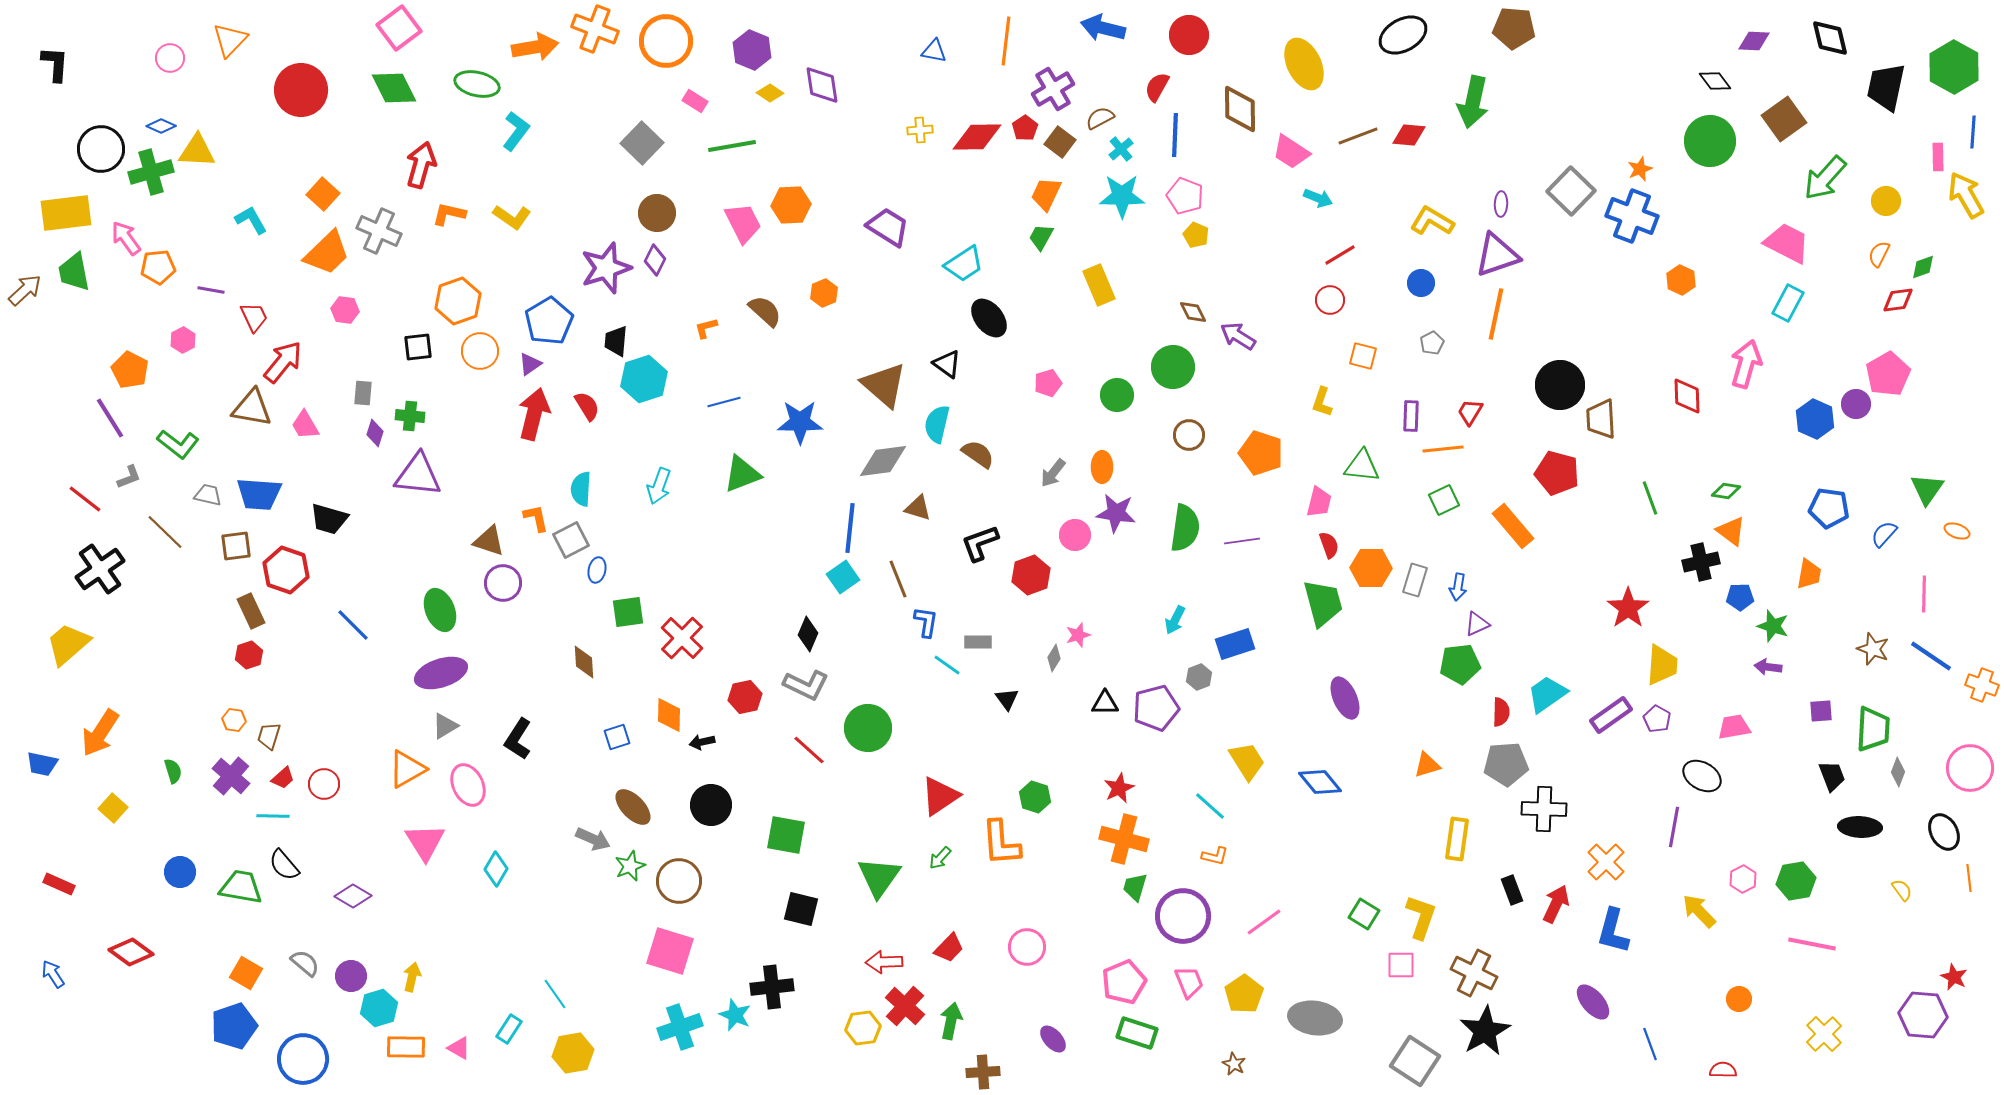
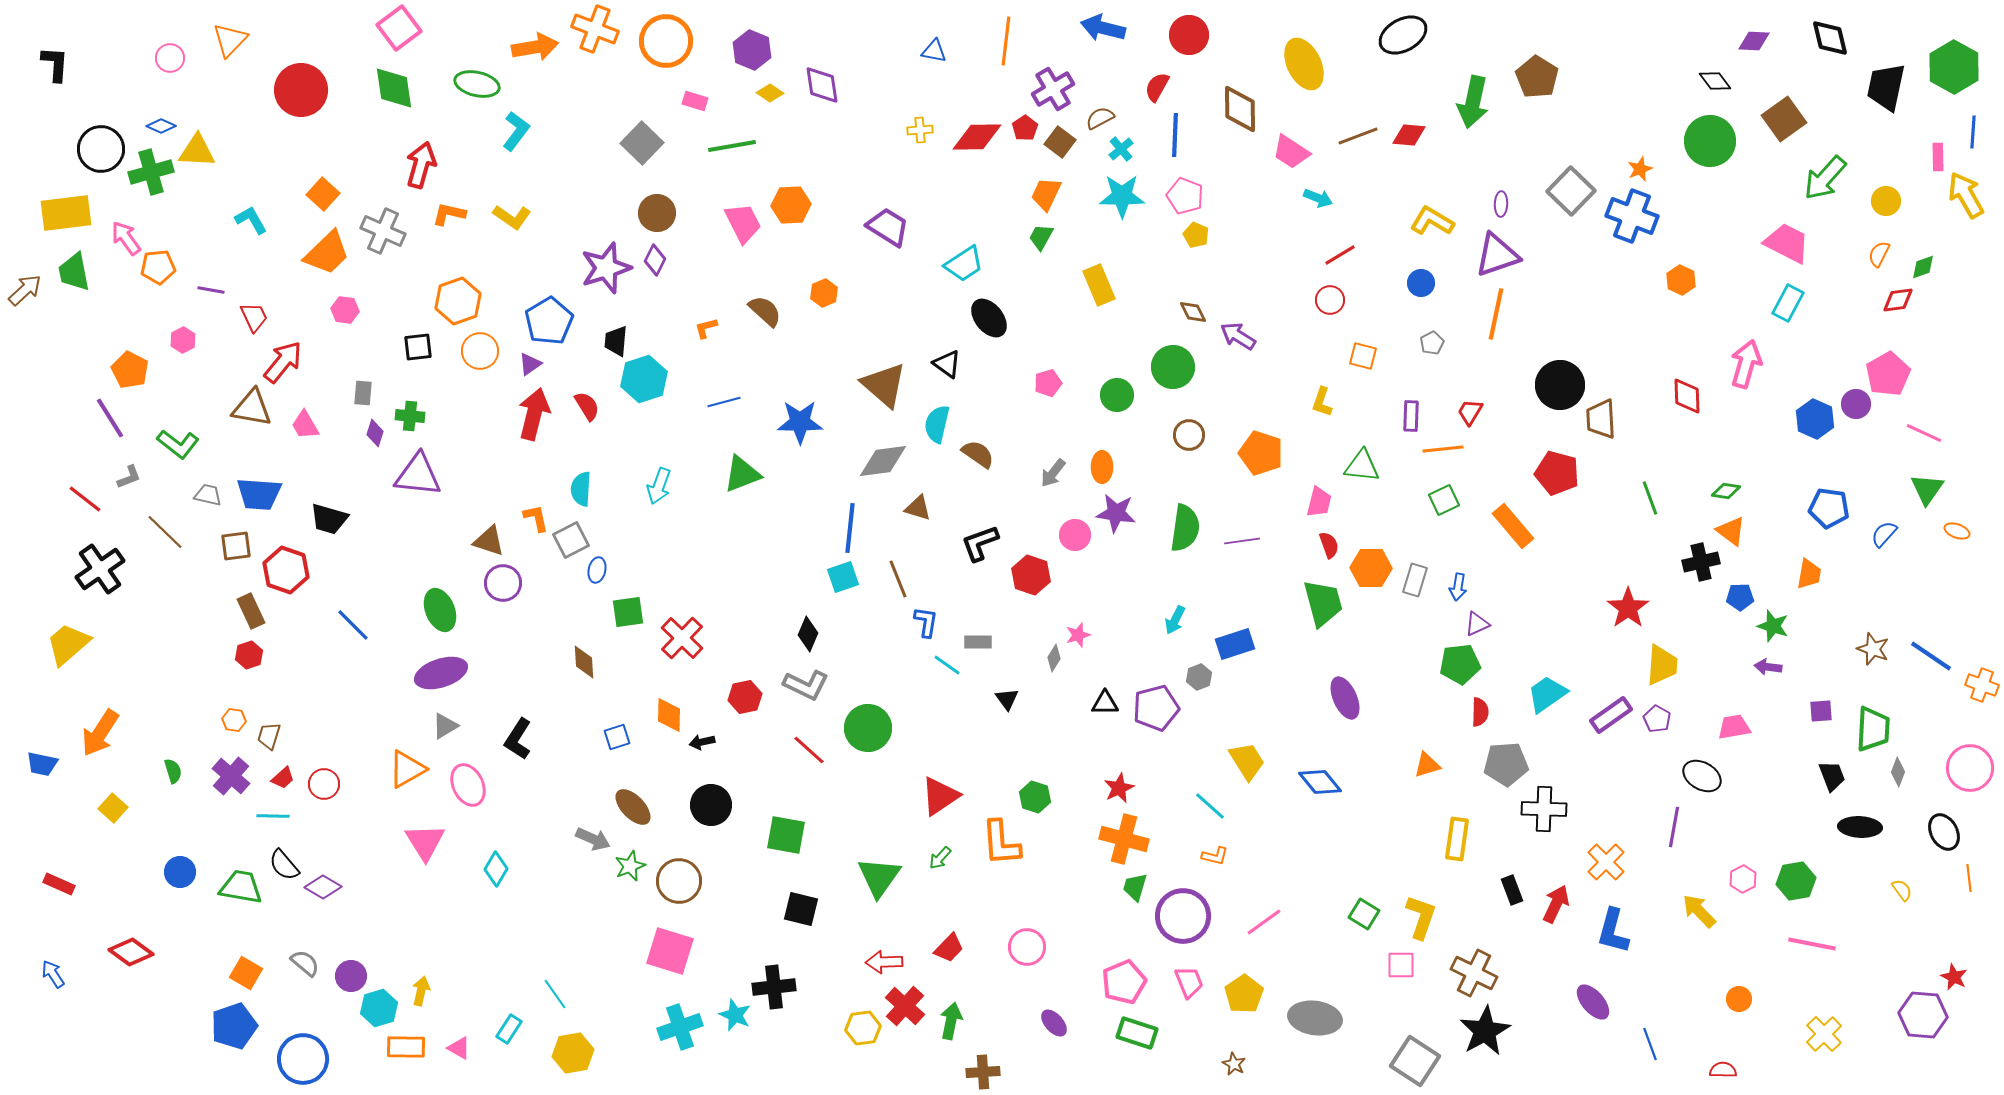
brown pentagon at (1514, 28): moved 23 px right, 49 px down; rotated 27 degrees clockwise
green diamond at (394, 88): rotated 18 degrees clockwise
pink rectangle at (695, 101): rotated 15 degrees counterclockwise
gray cross at (379, 231): moved 4 px right
red hexagon at (1031, 575): rotated 21 degrees counterclockwise
cyan square at (843, 577): rotated 16 degrees clockwise
pink line at (1924, 594): moved 161 px up; rotated 66 degrees counterclockwise
red semicircle at (1501, 712): moved 21 px left
purple diamond at (353, 896): moved 30 px left, 9 px up
yellow arrow at (412, 977): moved 9 px right, 14 px down
black cross at (772, 987): moved 2 px right
purple ellipse at (1053, 1039): moved 1 px right, 16 px up
